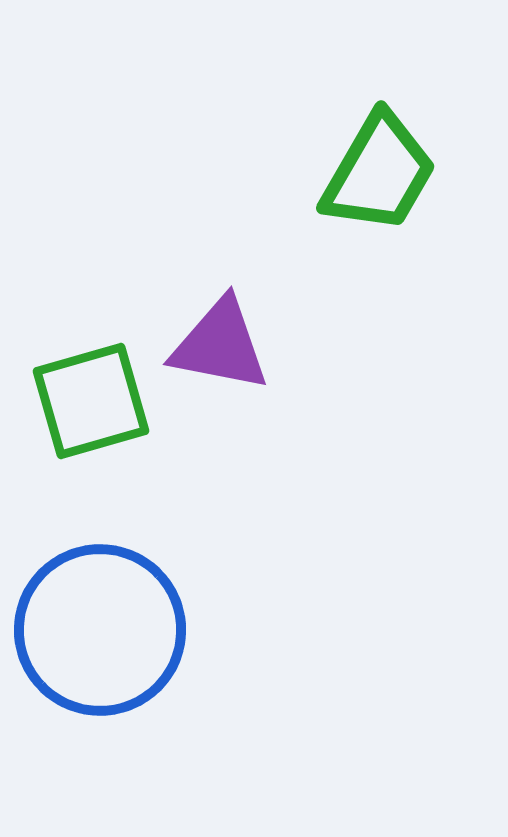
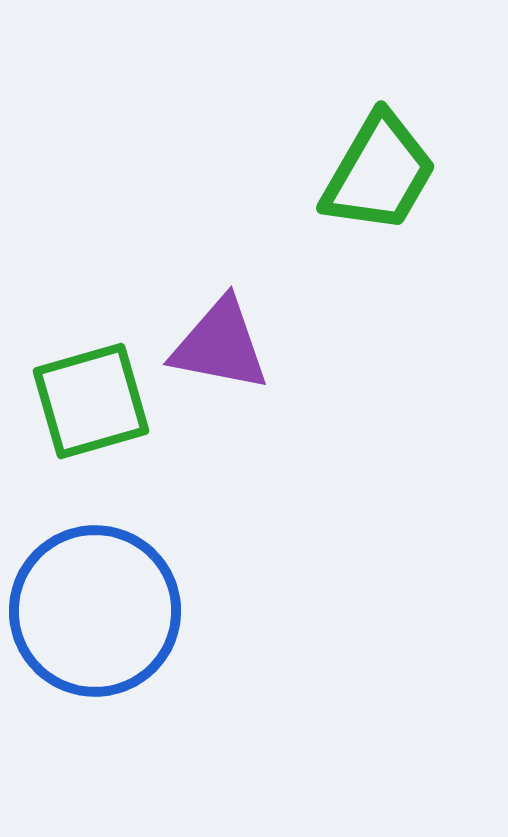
blue circle: moved 5 px left, 19 px up
